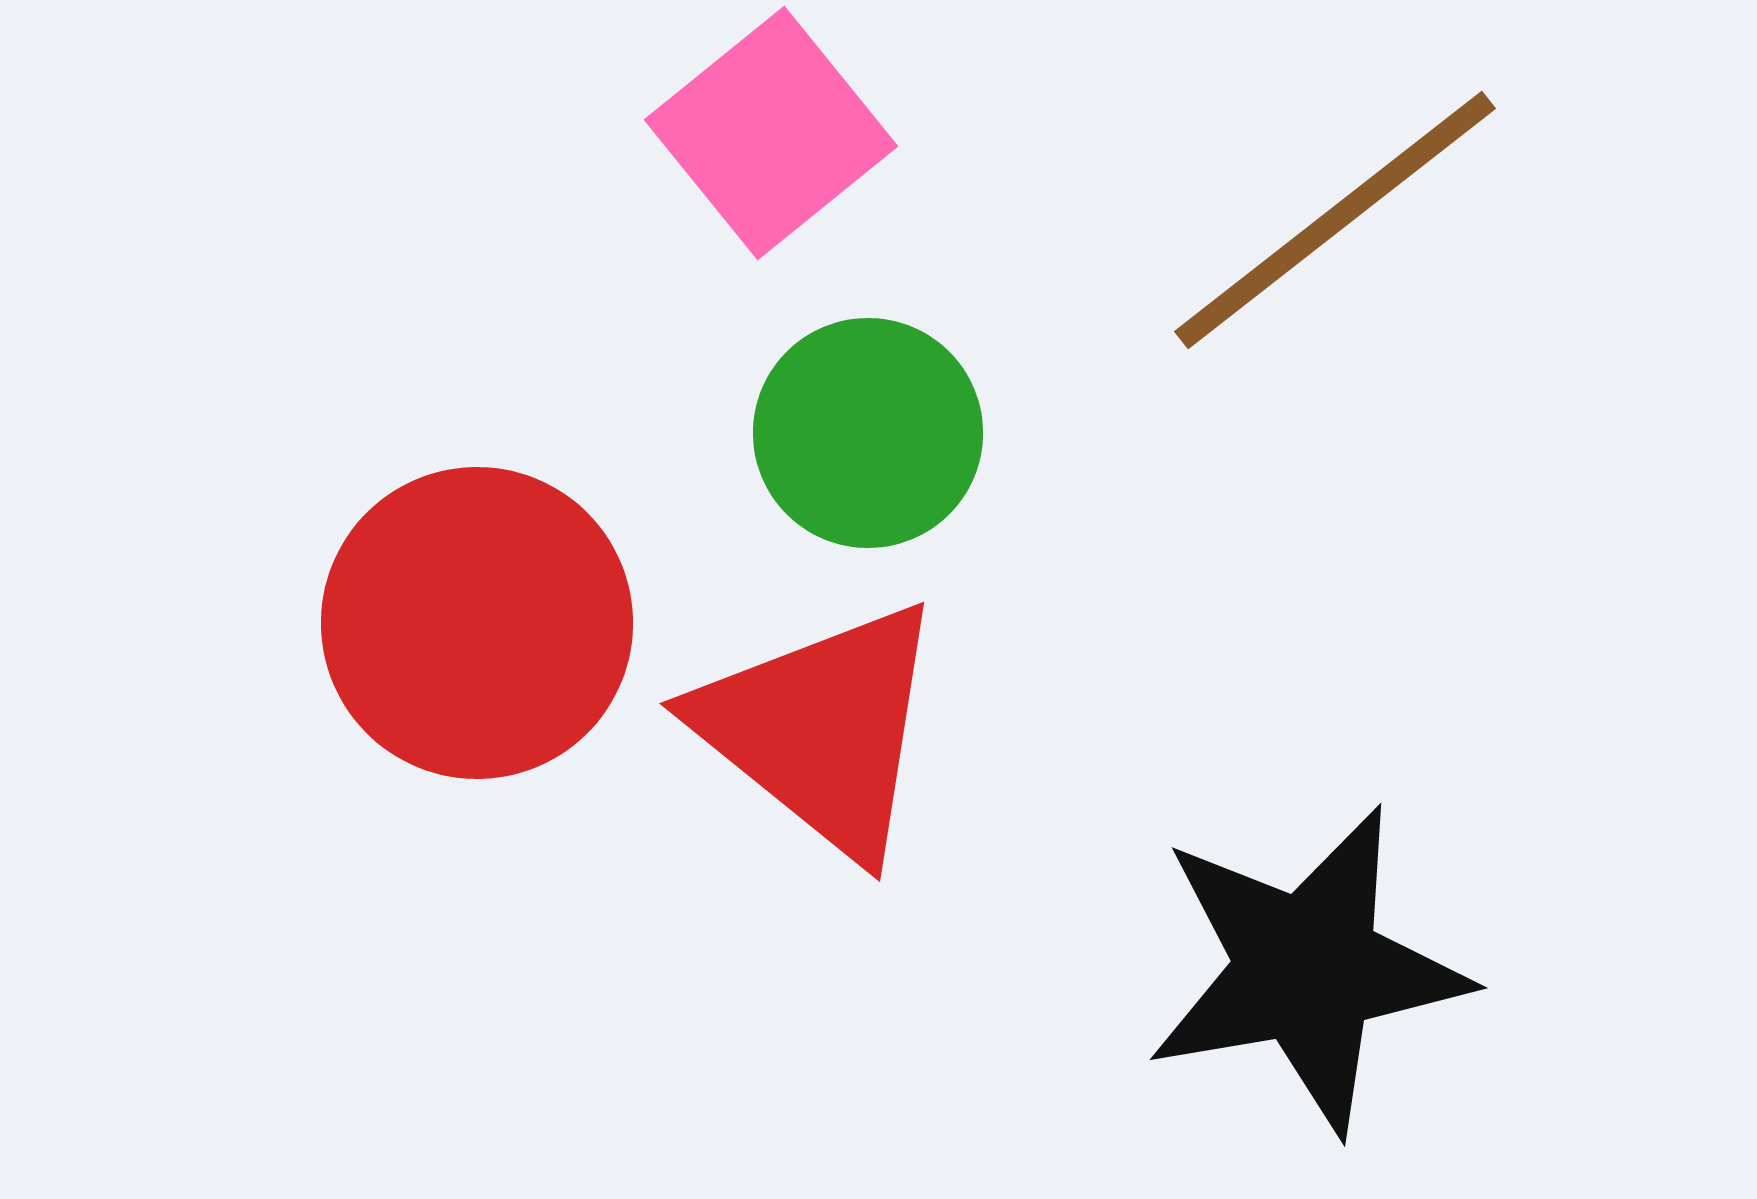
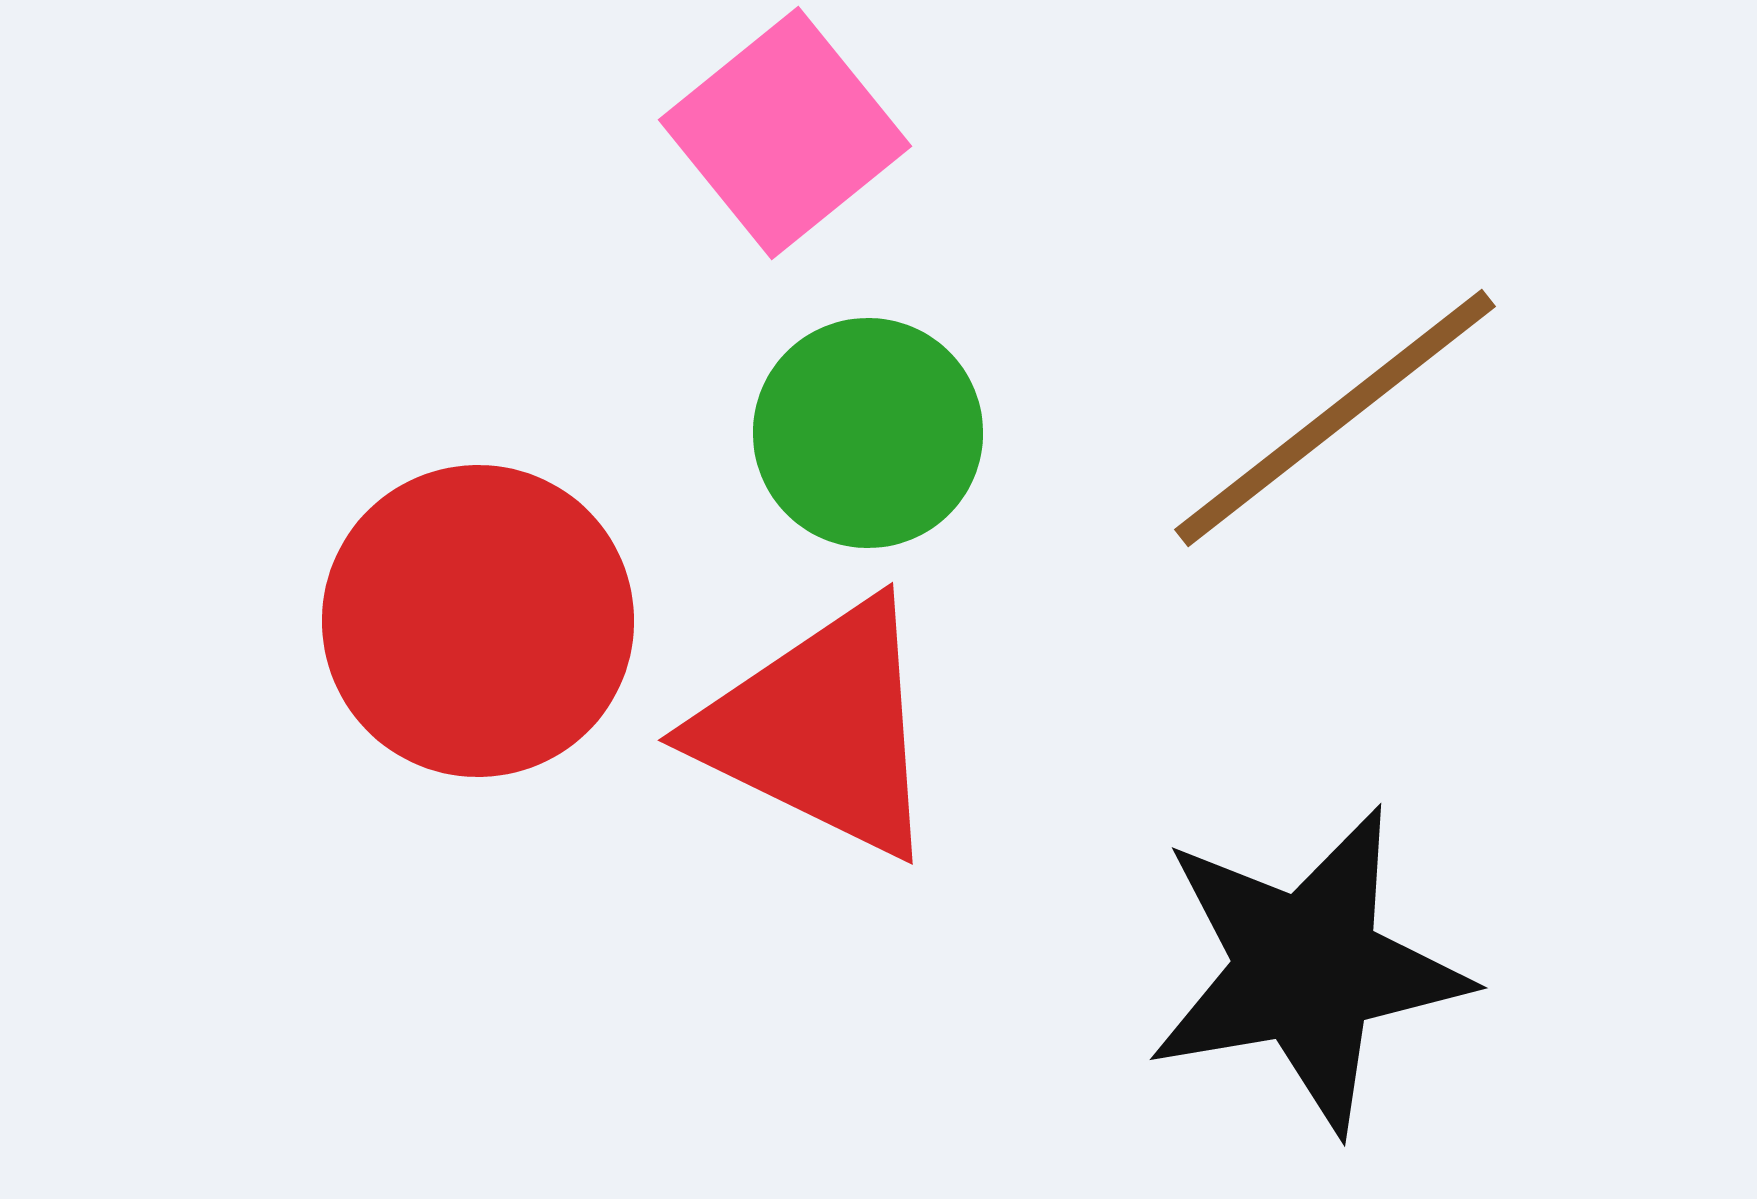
pink square: moved 14 px right
brown line: moved 198 px down
red circle: moved 1 px right, 2 px up
red triangle: rotated 13 degrees counterclockwise
